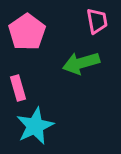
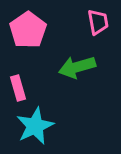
pink trapezoid: moved 1 px right, 1 px down
pink pentagon: moved 1 px right, 2 px up
green arrow: moved 4 px left, 4 px down
